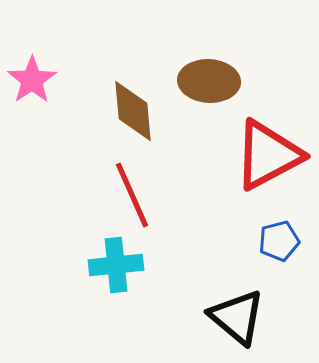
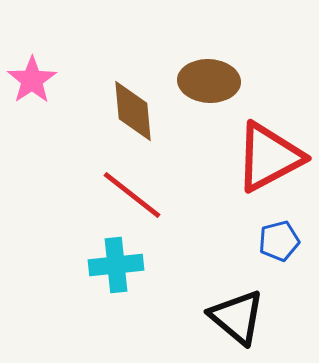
red triangle: moved 1 px right, 2 px down
red line: rotated 28 degrees counterclockwise
